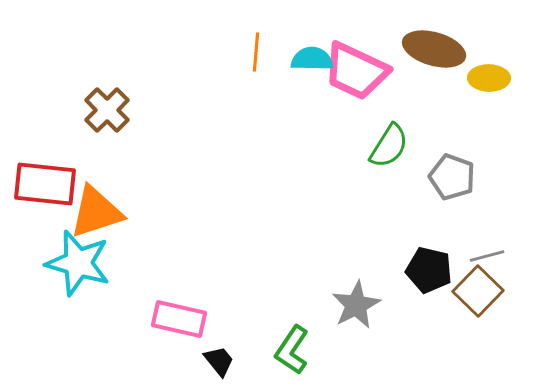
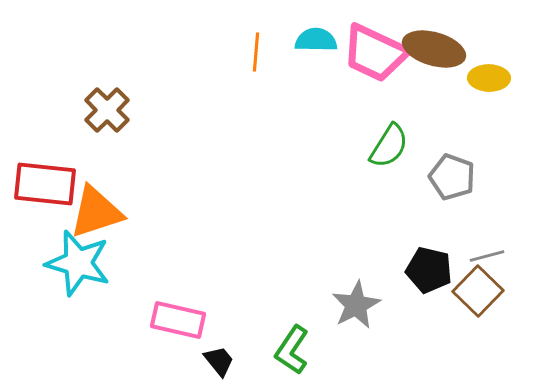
cyan semicircle: moved 4 px right, 19 px up
pink trapezoid: moved 19 px right, 18 px up
pink rectangle: moved 1 px left, 1 px down
